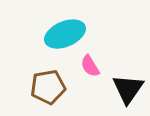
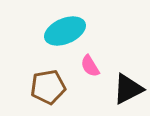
cyan ellipse: moved 3 px up
black triangle: rotated 28 degrees clockwise
